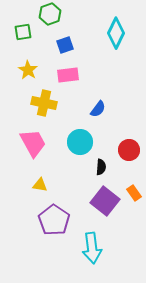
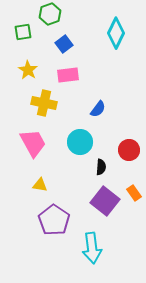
blue square: moved 1 px left, 1 px up; rotated 18 degrees counterclockwise
